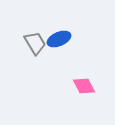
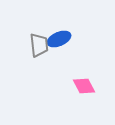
gray trapezoid: moved 4 px right, 2 px down; rotated 25 degrees clockwise
